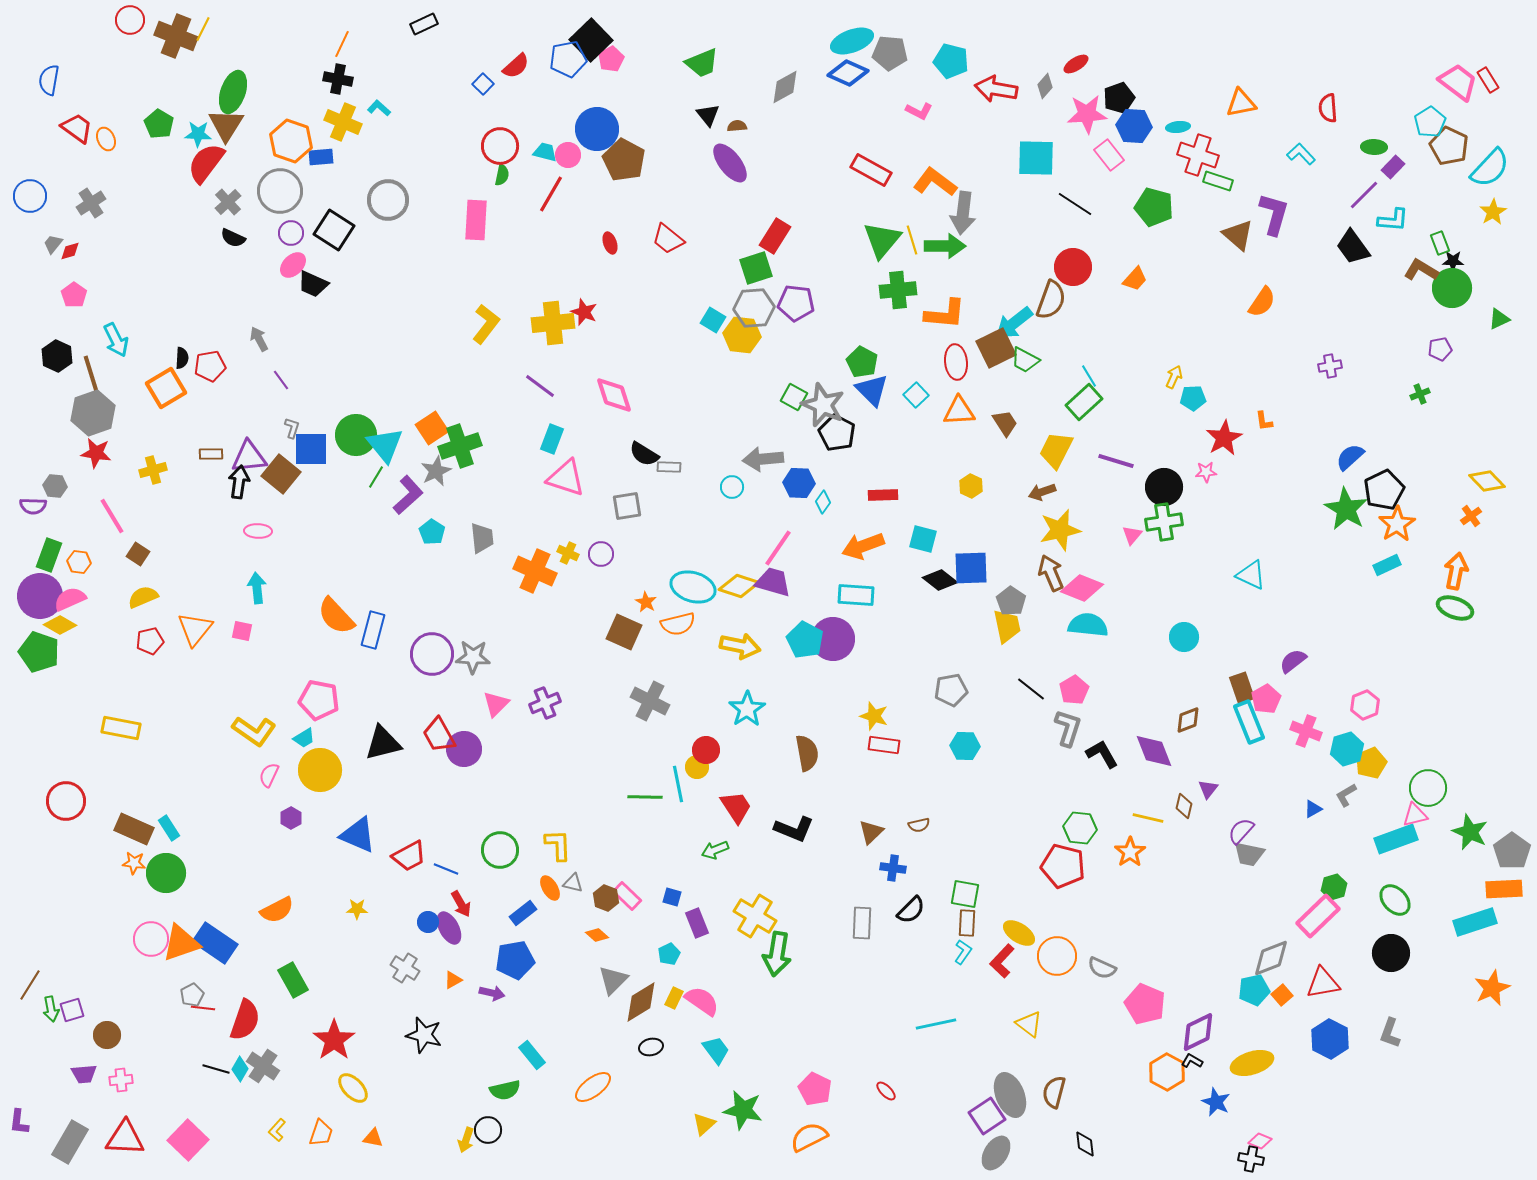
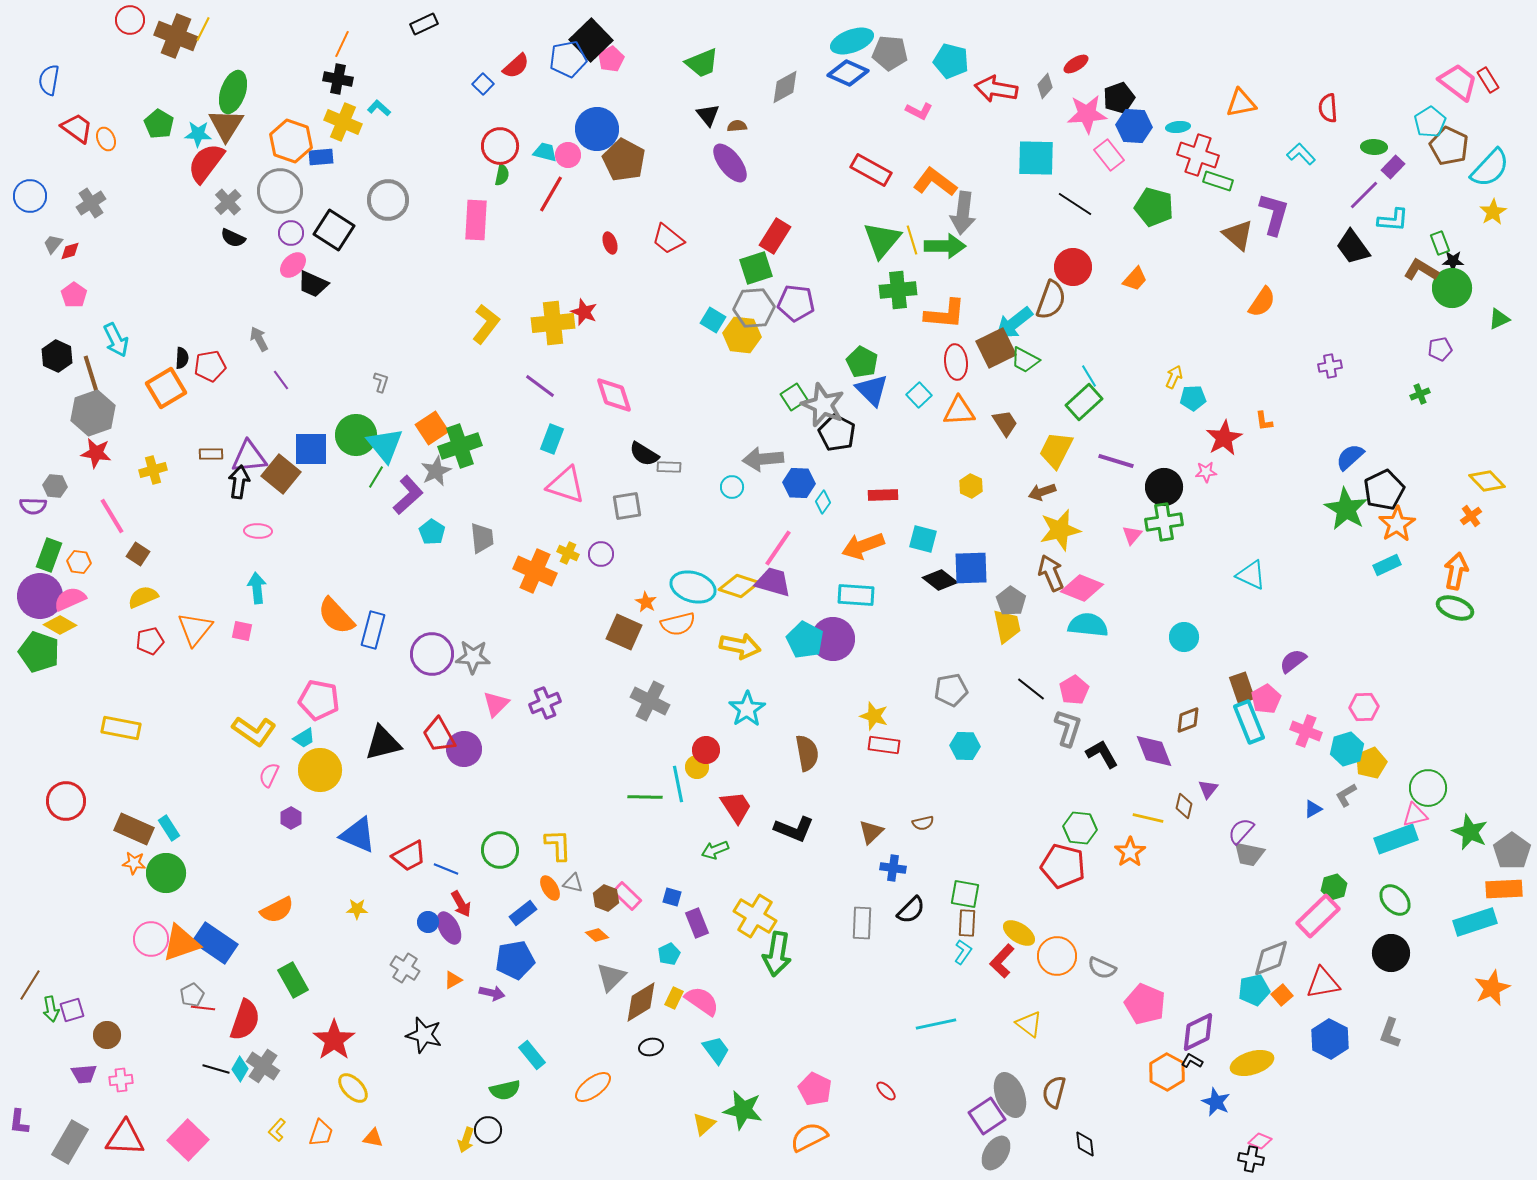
cyan square at (916, 395): moved 3 px right
green square at (794, 397): rotated 28 degrees clockwise
gray L-shape at (292, 428): moved 89 px right, 46 px up
pink triangle at (566, 478): moved 7 px down
pink hexagon at (1365, 705): moved 1 px left, 2 px down; rotated 20 degrees clockwise
brown semicircle at (919, 825): moved 4 px right, 2 px up
gray triangle at (613, 980): moved 2 px left, 3 px up
